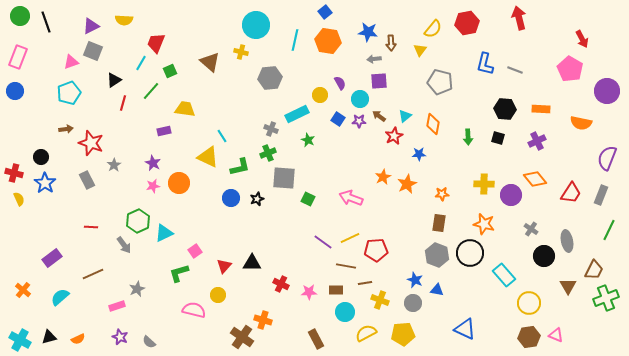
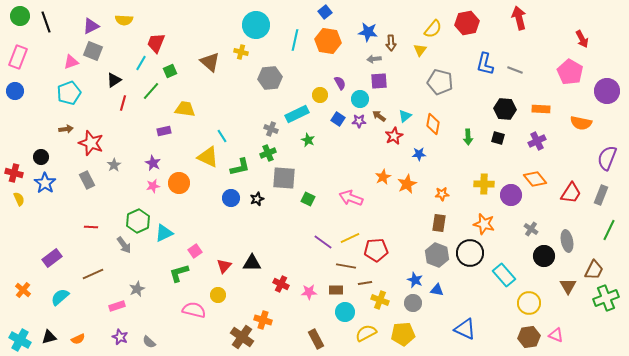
pink pentagon at (570, 69): moved 3 px down
